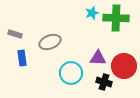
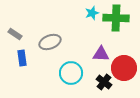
gray rectangle: rotated 16 degrees clockwise
purple triangle: moved 3 px right, 4 px up
red circle: moved 2 px down
black cross: rotated 21 degrees clockwise
